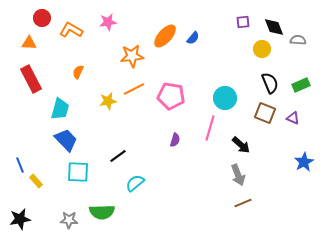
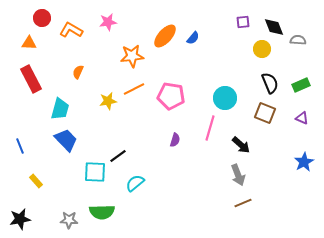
purple triangle: moved 9 px right
blue line: moved 19 px up
cyan square: moved 17 px right
